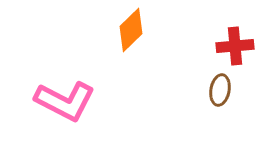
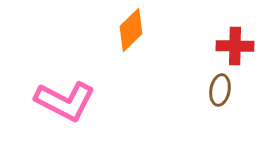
red cross: rotated 6 degrees clockwise
